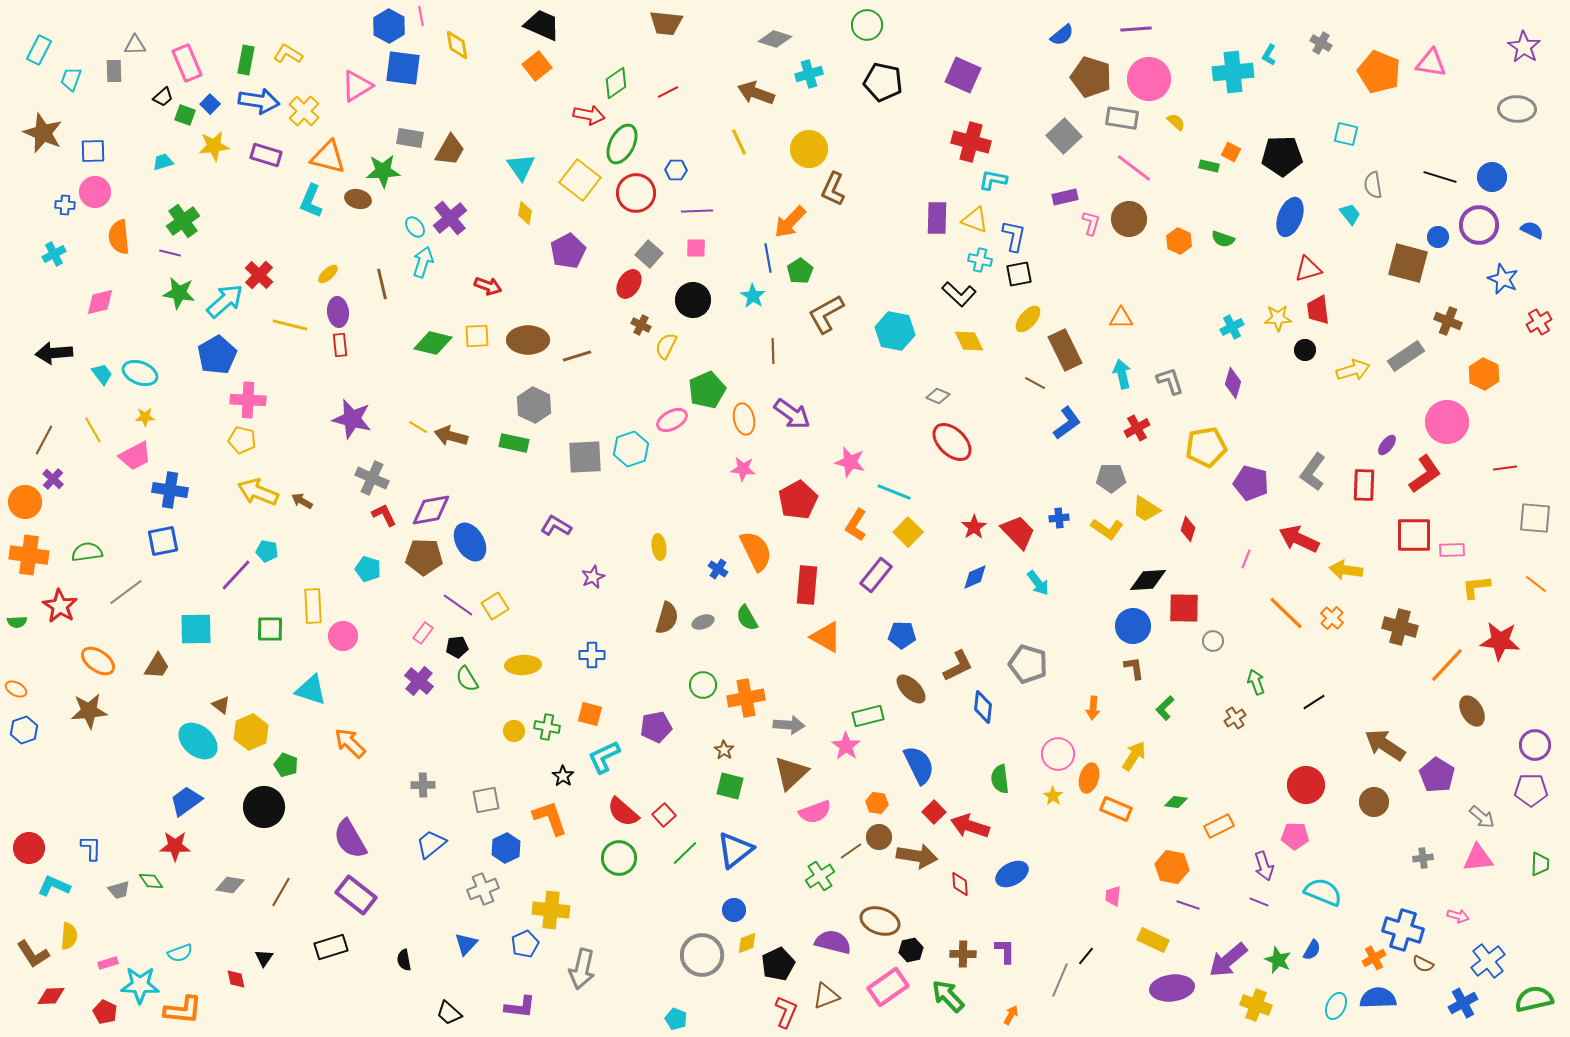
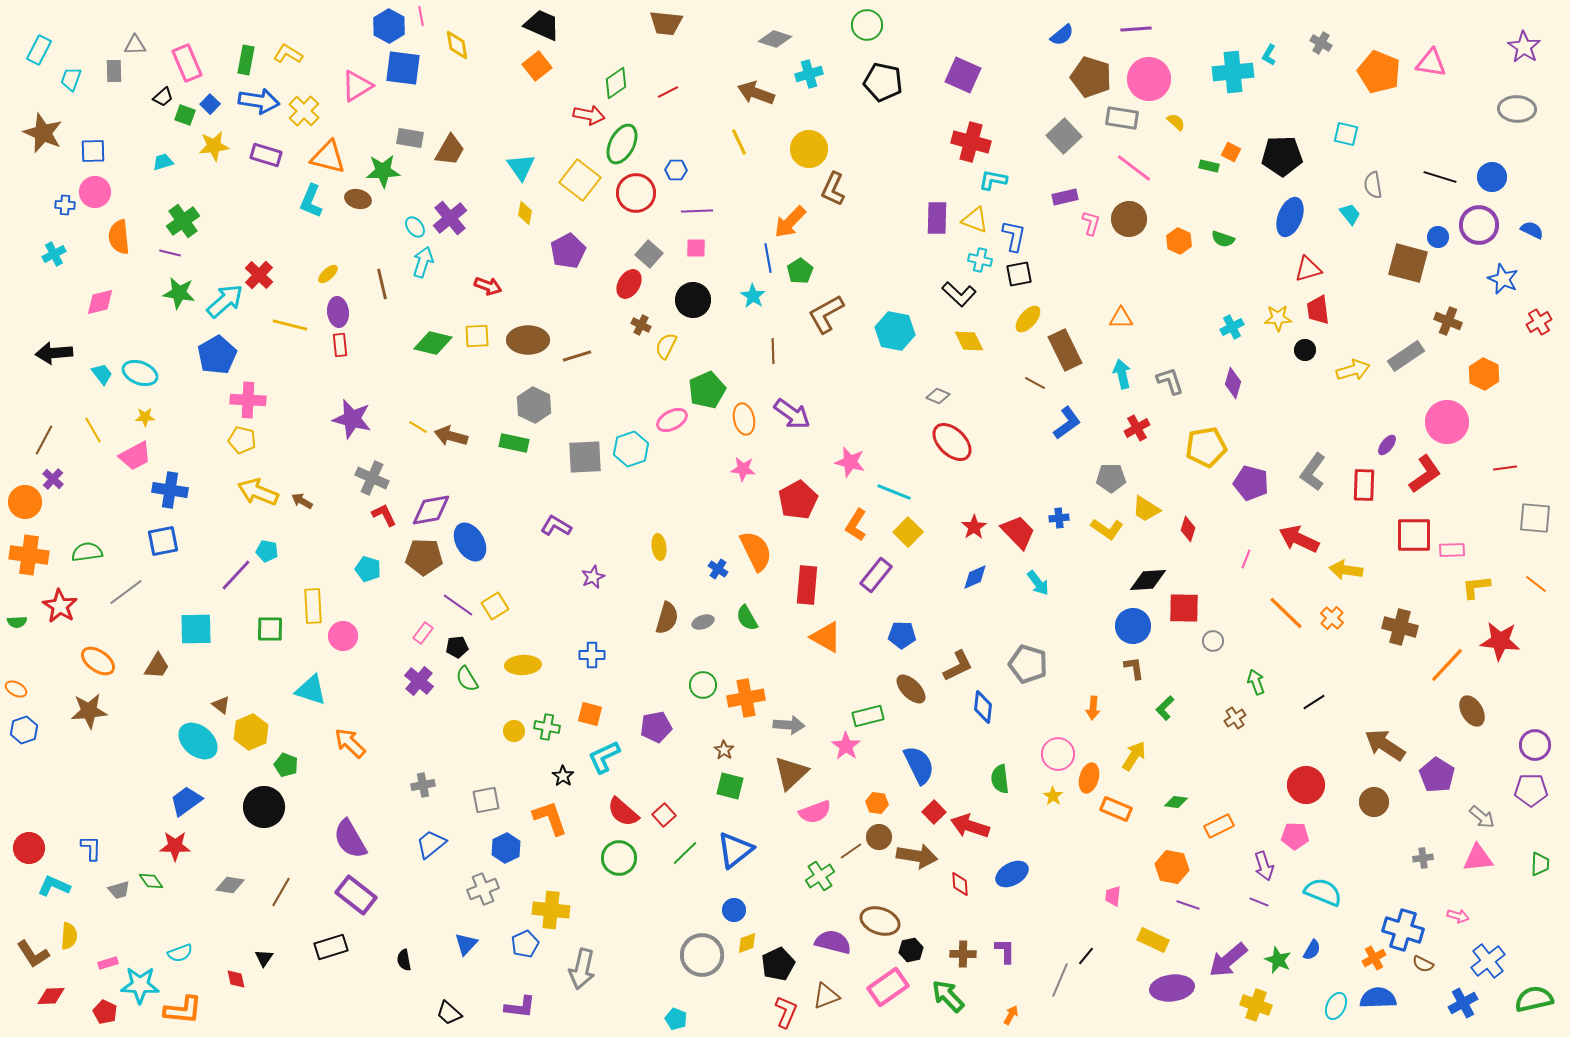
gray cross at (423, 785): rotated 10 degrees counterclockwise
